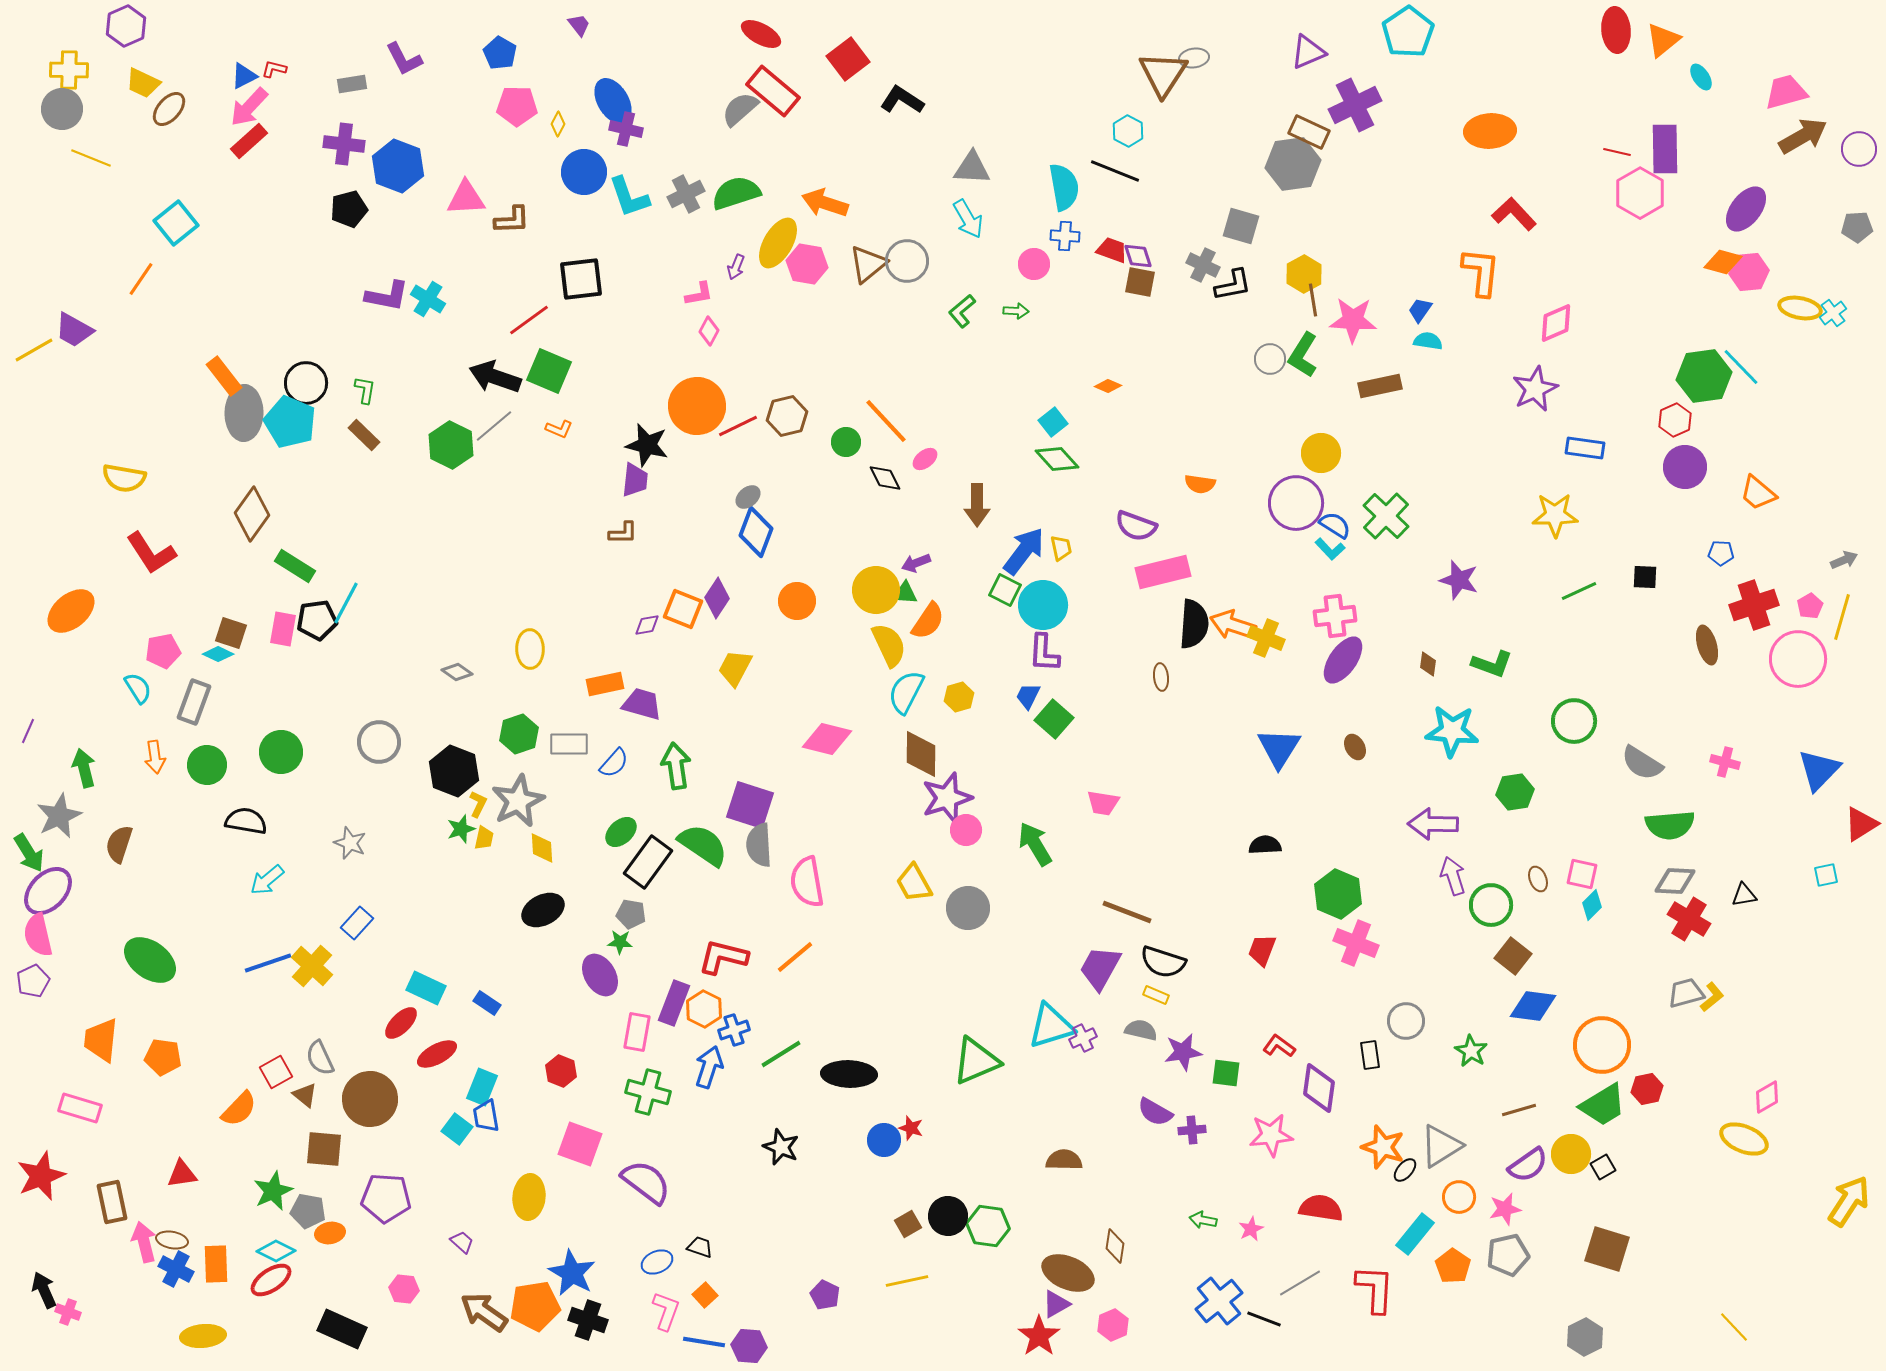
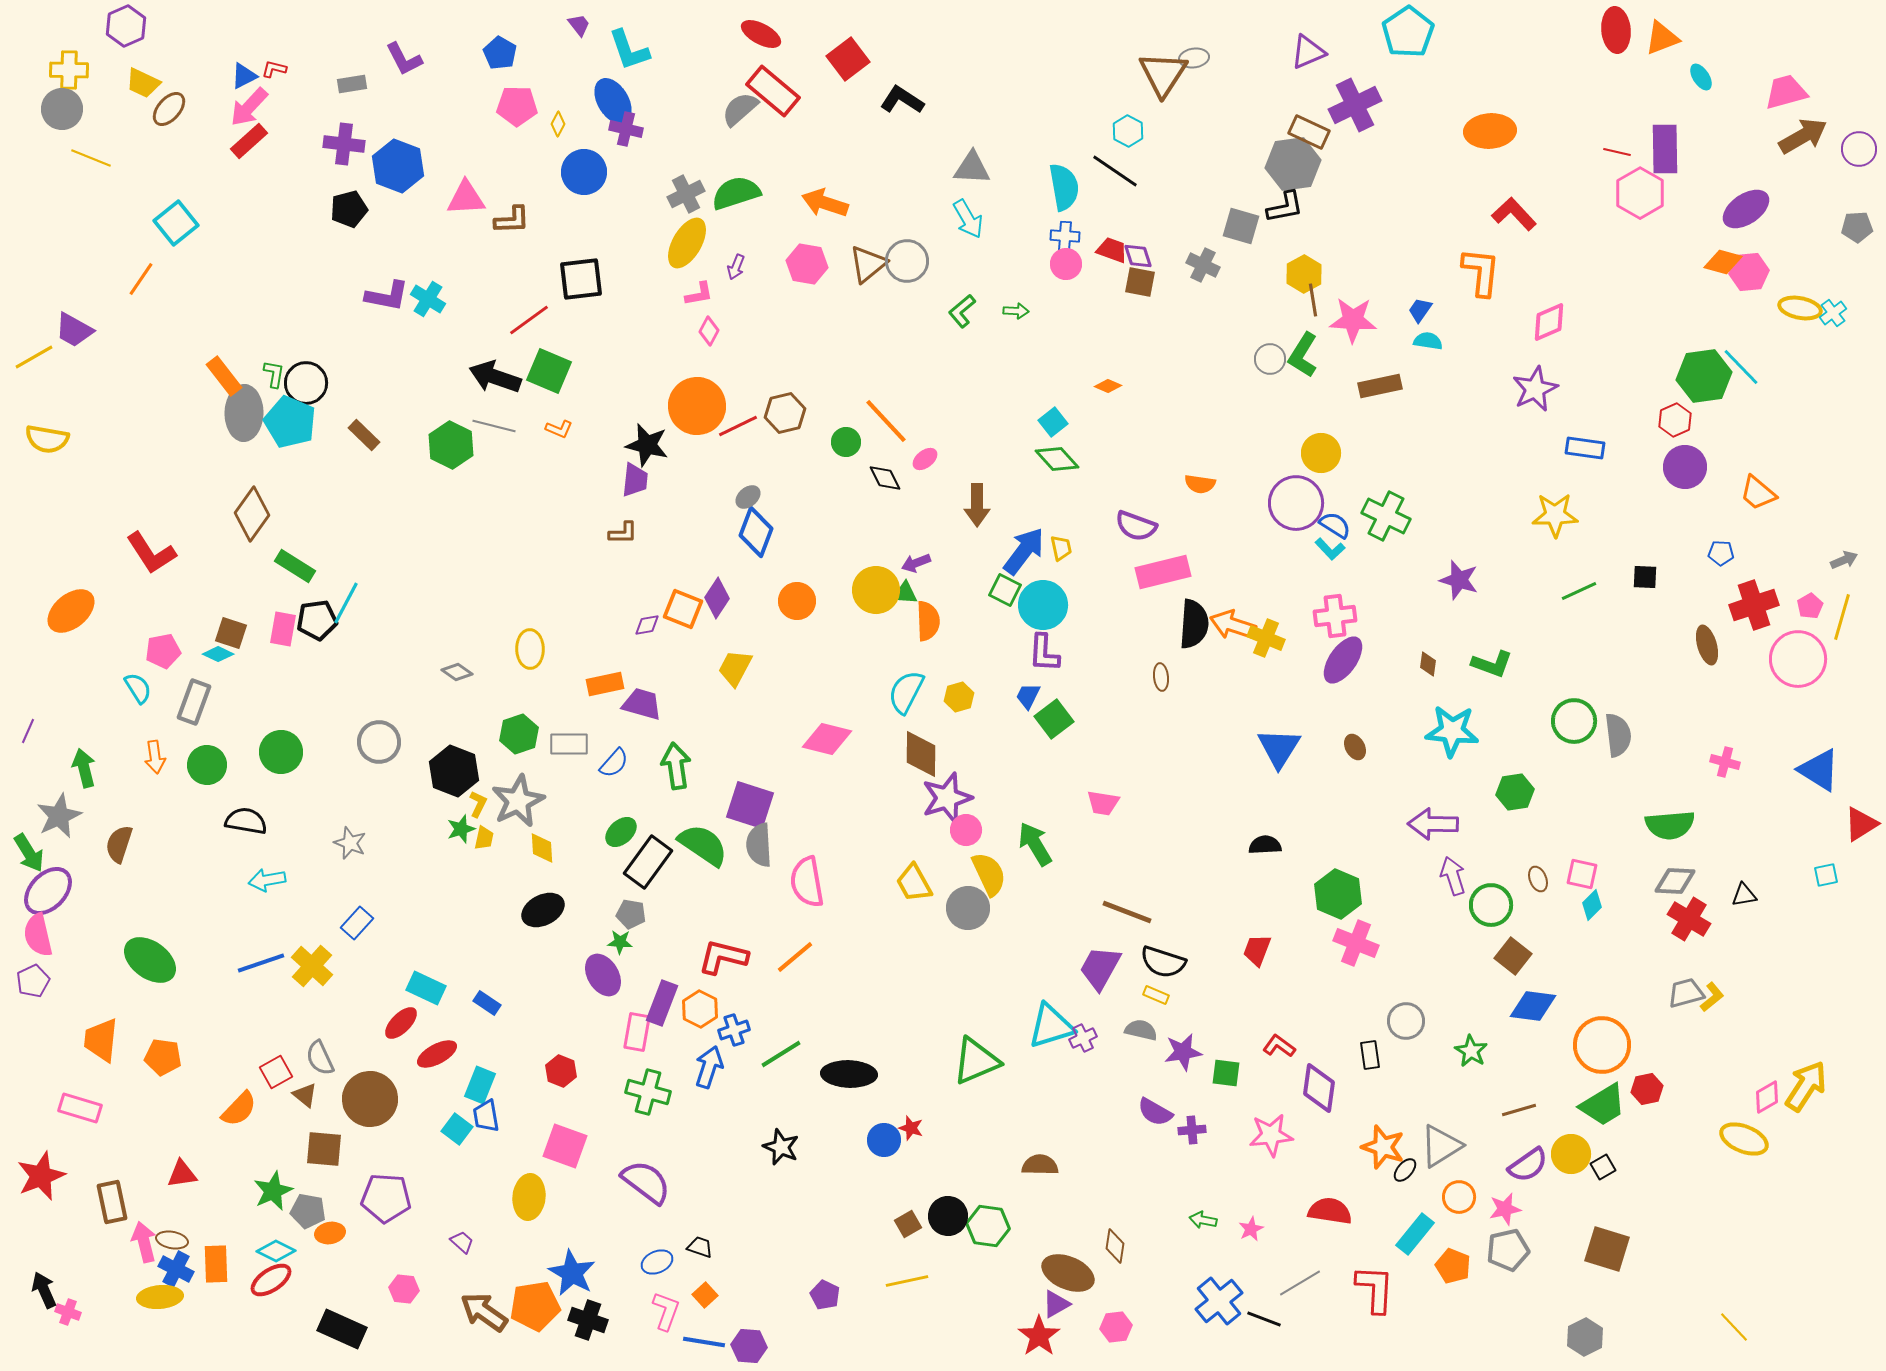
orange triangle at (1663, 40): moved 1 px left, 2 px up; rotated 18 degrees clockwise
black line at (1115, 171): rotated 12 degrees clockwise
cyan L-shape at (629, 197): moved 147 px up
purple ellipse at (1746, 209): rotated 18 degrees clockwise
yellow ellipse at (778, 243): moved 91 px left
pink circle at (1034, 264): moved 32 px right
black L-shape at (1233, 285): moved 52 px right, 78 px up
pink diamond at (1556, 323): moved 7 px left, 1 px up
yellow line at (34, 350): moved 7 px down
green L-shape at (365, 390): moved 91 px left, 16 px up
brown hexagon at (787, 416): moved 2 px left, 3 px up
gray line at (494, 426): rotated 54 degrees clockwise
yellow semicircle at (124, 478): moved 77 px left, 39 px up
green cross at (1386, 516): rotated 18 degrees counterclockwise
orange semicircle at (928, 621): rotated 36 degrees counterclockwise
yellow semicircle at (889, 645): moved 100 px right, 229 px down
green square at (1054, 719): rotated 12 degrees clockwise
gray semicircle at (1642, 763): moved 24 px left, 28 px up; rotated 129 degrees counterclockwise
blue triangle at (1819, 770): rotated 42 degrees counterclockwise
cyan arrow at (267, 880): rotated 30 degrees clockwise
red trapezoid at (1262, 950): moved 5 px left
blue line at (268, 963): moved 7 px left
purple ellipse at (600, 975): moved 3 px right
purple rectangle at (674, 1003): moved 12 px left
orange hexagon at (704, 1009): moved 4 px left
cyan rectangle at (482, 1087): moved 2 px left, 2 px up
pink square at (580, 1144): moved 15 px left, 2 px down
brown semicircle at (1064, 1160): moved 24 px left, 5 px down
yellow arrow at (1849, 1201): moved 43 px left, 115 px up
red semicircle at (1321, 1208): moved 9 px right, 3 px down
gray pentagon at (1508, 1255): moved 5 px up
orange pentagon at (1453, 1266): rotated 12 degrees counterclockwise
pink hexagon at (1113, 1325): moved 3 px right, 2 px down; rotated 16 degrees clockwise
yellow ellipse at (203, 1336): moved 43 px left, 39 px up
